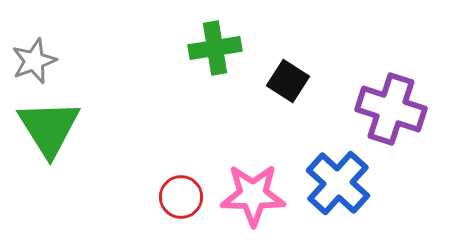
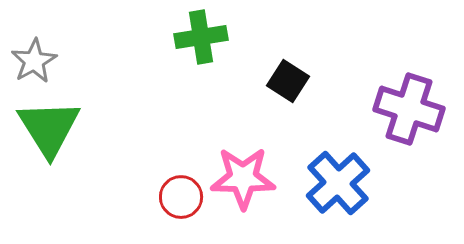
green cross: moved 14 px left, 11 px up
gray star: rotated 9 degrees counterclockwise
purple cross: moved 18 px right
blue cross: rotated 6 degrees clockwise
pink star: moved 10 px left, 17 px up
